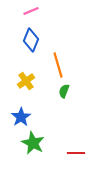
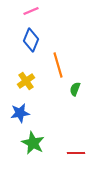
green semicircle: moved 11 px right, 2 px up
blue star: moved 1 px left, 4 px up; rotated 24 degrees clockwise
